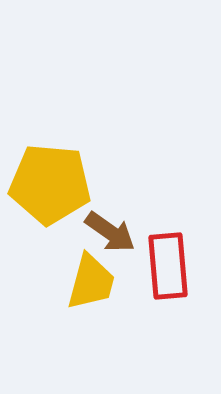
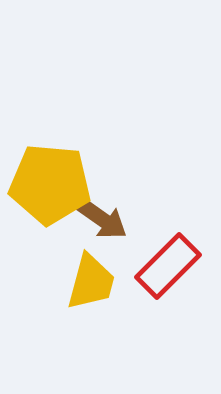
brown arrow: moved 8 px left, 13 px up
red rectangle: rotated 50 degrees clockwise
